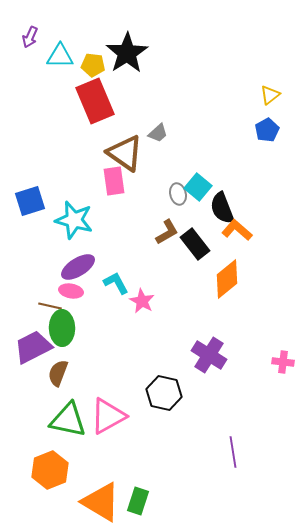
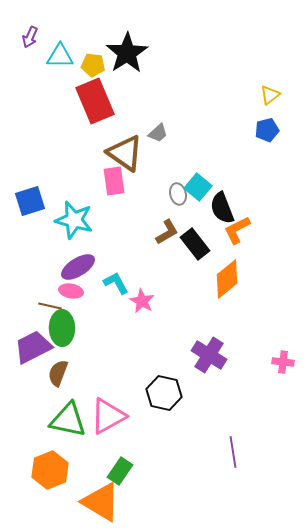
blue pentagon: rotated 15 degrees clockwise
orange L-shape: rotated 68 degrees counterclockwise
green rectangle: moved 18 px left, 30 px up; rotated 16 degrees clockwise
